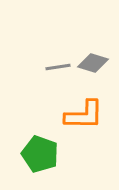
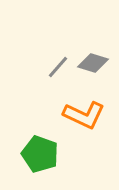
gray line: rotated 40 degrees counterclockwise
orange L-shape: rotated 24 degrees clockwise
